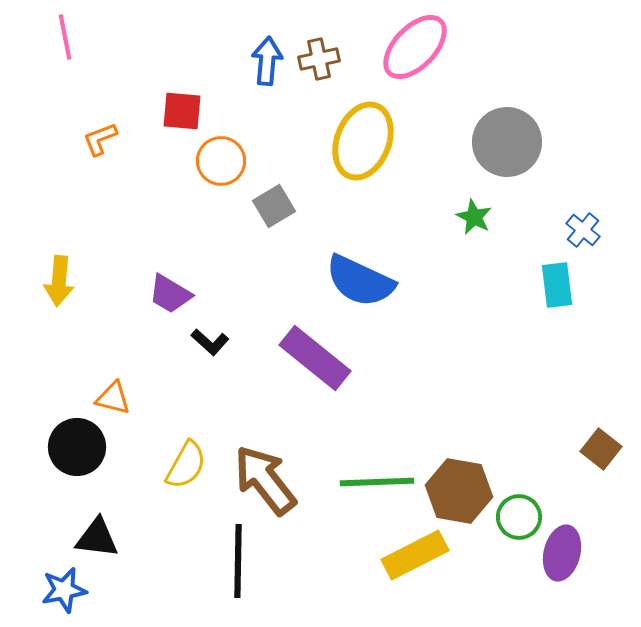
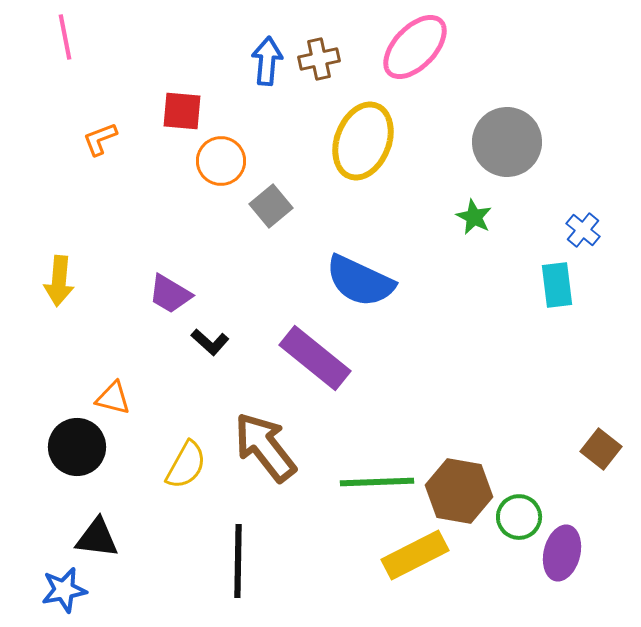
gray square: moved 3 px left; rotated 9 degrees counterclockwise
brown arrow: moved 33 px up
